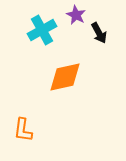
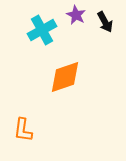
black arrow: moved 6 px right, 11 px up
orange diamond: rotated 6 degrees counterclockwise
